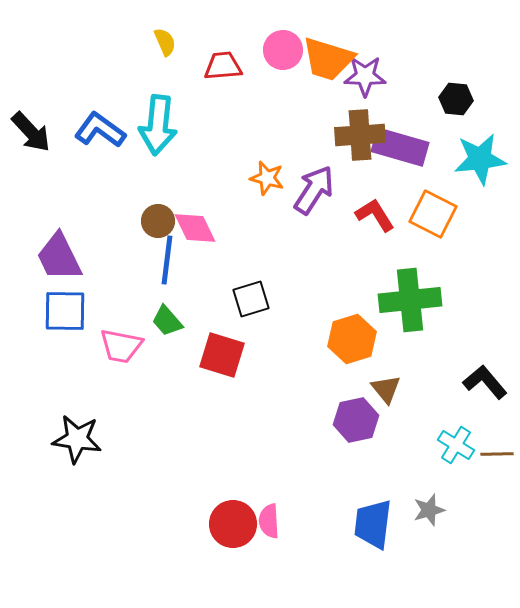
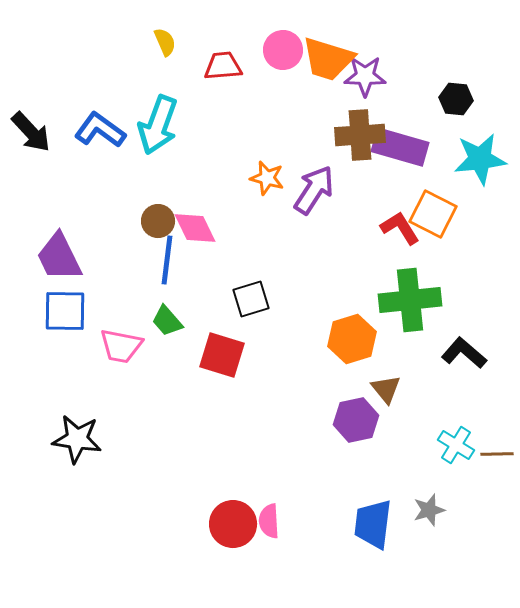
cyan arrow: rotated 14 degrees clockwise
red L-shape: moved 25 px right, 13 px down
black L-shape: moved 21 px left, 29 px up; rotated 9 degrees counterclockwise
